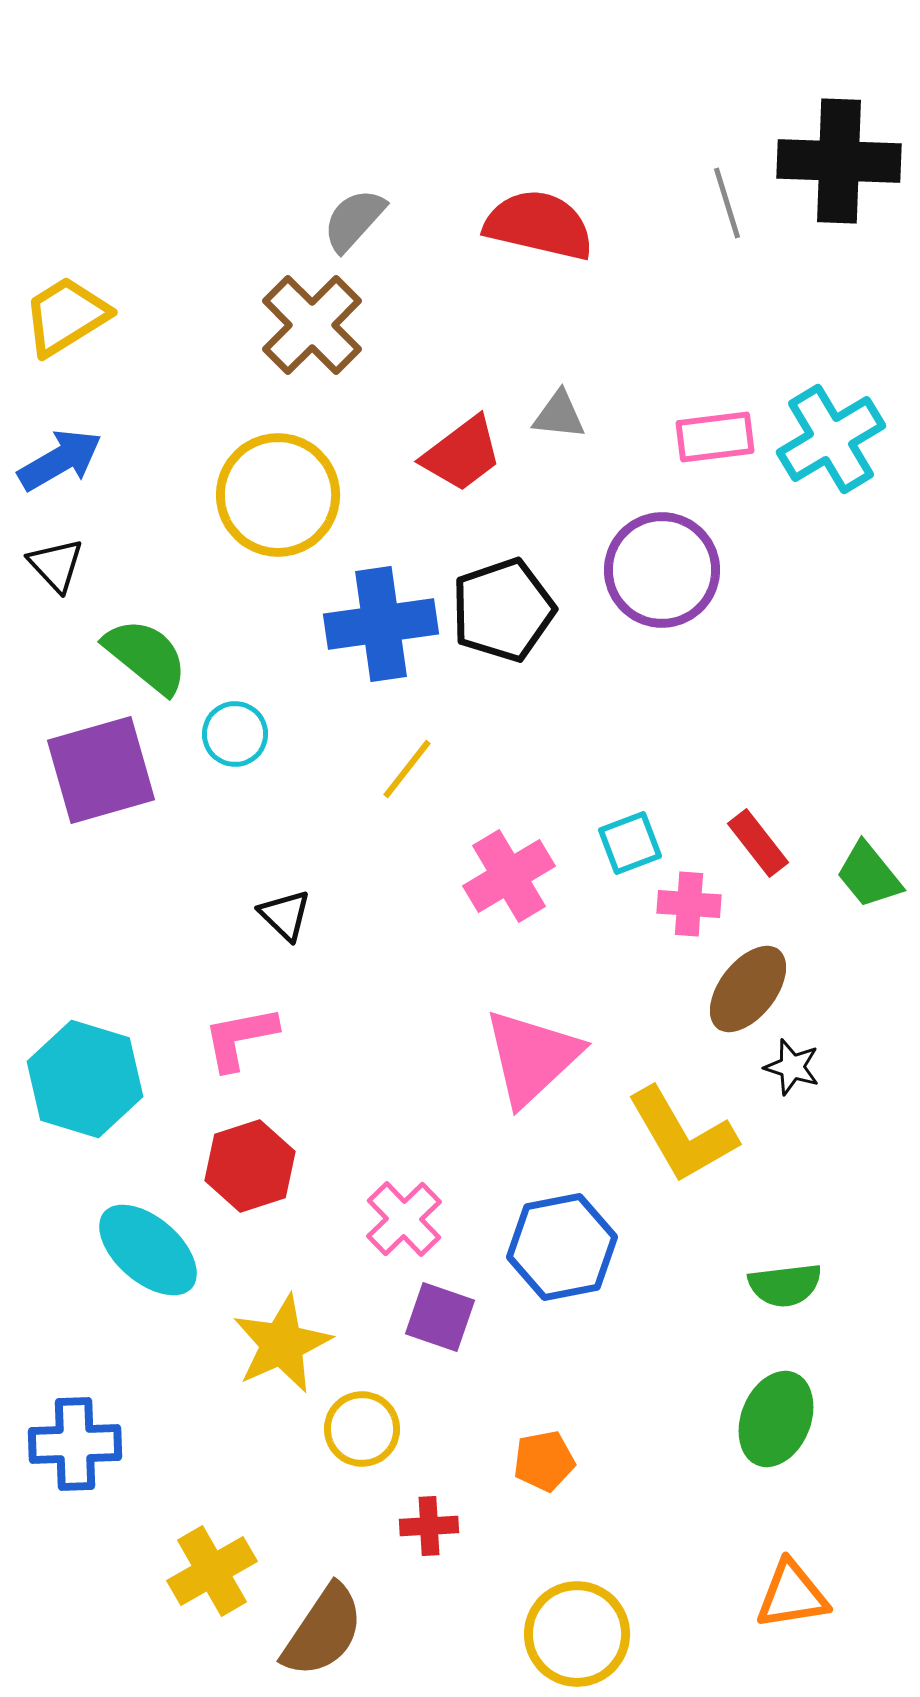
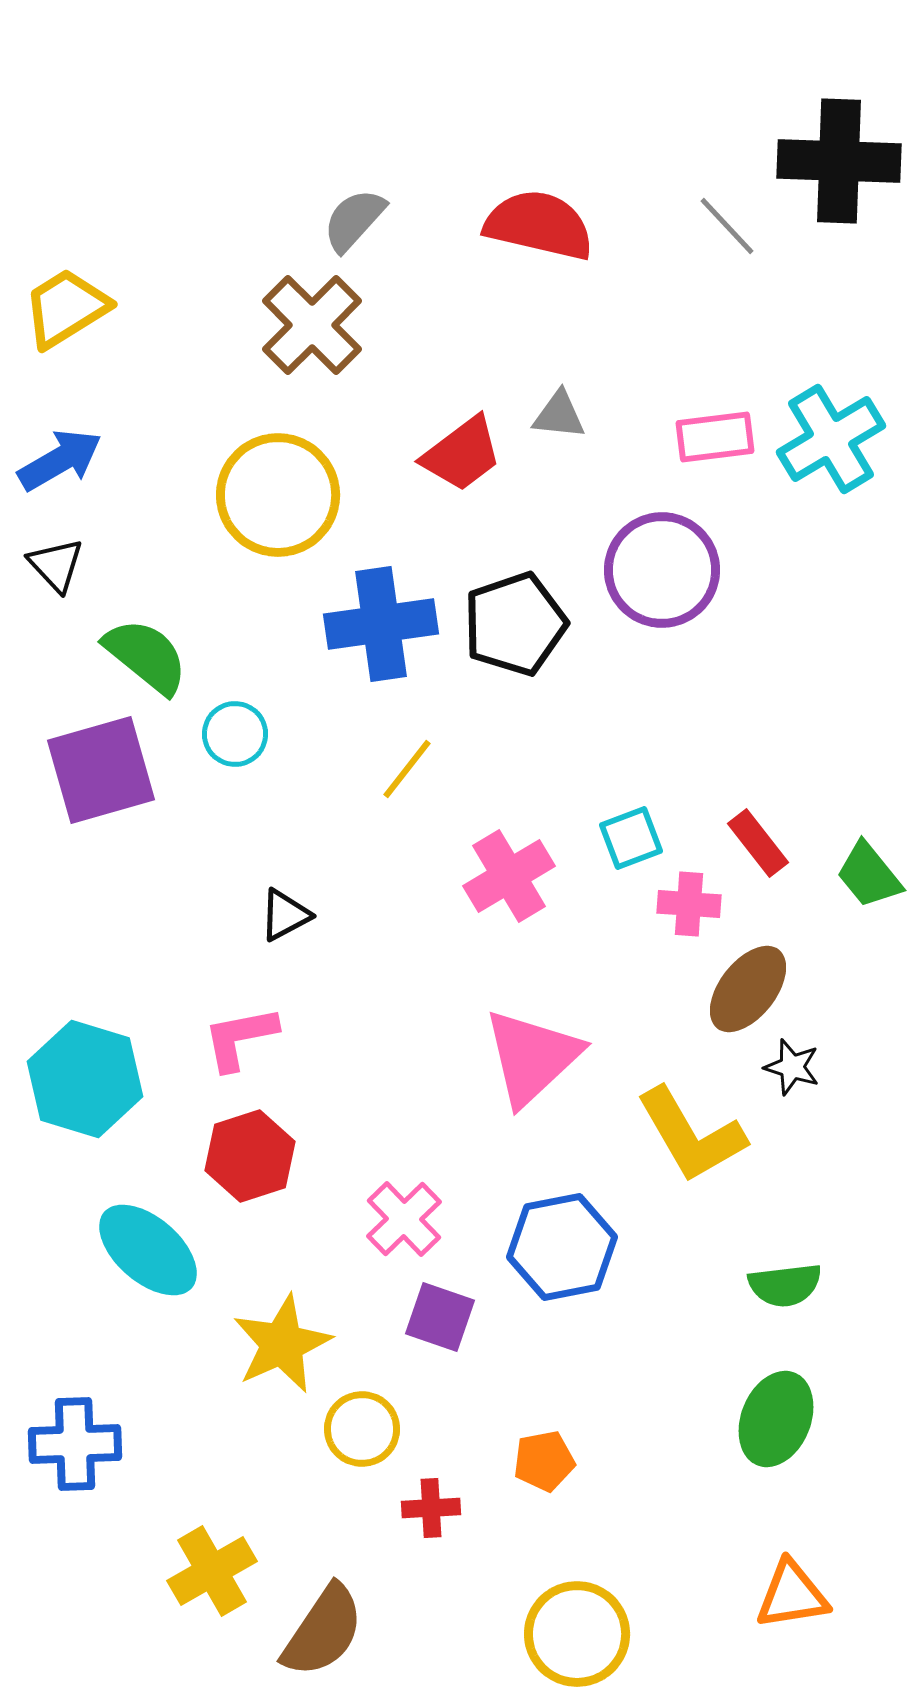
gray line at (727, 203): moved 23 px down; rotated 26 degrees counterclockwise
yellow trapezoid at (66, 316): moved 8 px up
black pentagon at (503, 610): moved 12 px right, 14 px down
cyan square at (630, 843): moved 1 px right, 5 px up
black triangle at (285, 915): rotated 48 degrees clockwise
yellow L-shape at (682, 1135): moved 9 px right
red hexagon at (250, 1166): moved 10 px up
red cross at (429, 1526): moved 2 px right, 18 px up
